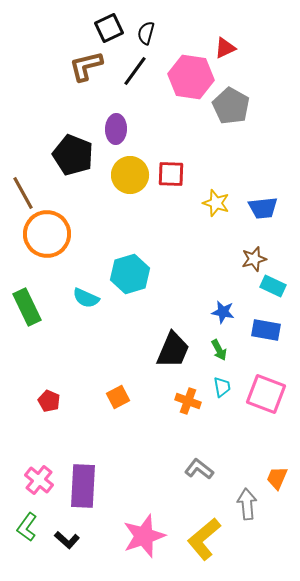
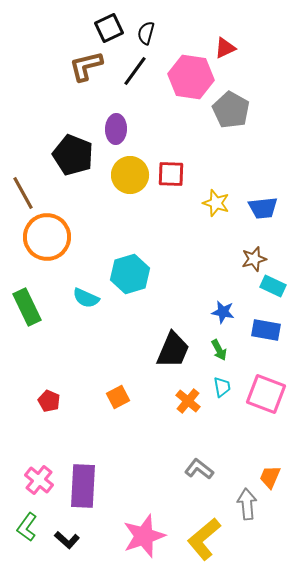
gray pentagon: moved 4 px down
orange circle: moved 3 px down
orange cross: rotated 20 degrees clockwise
orange trapezoid: moved 7 px left, 1 px up
